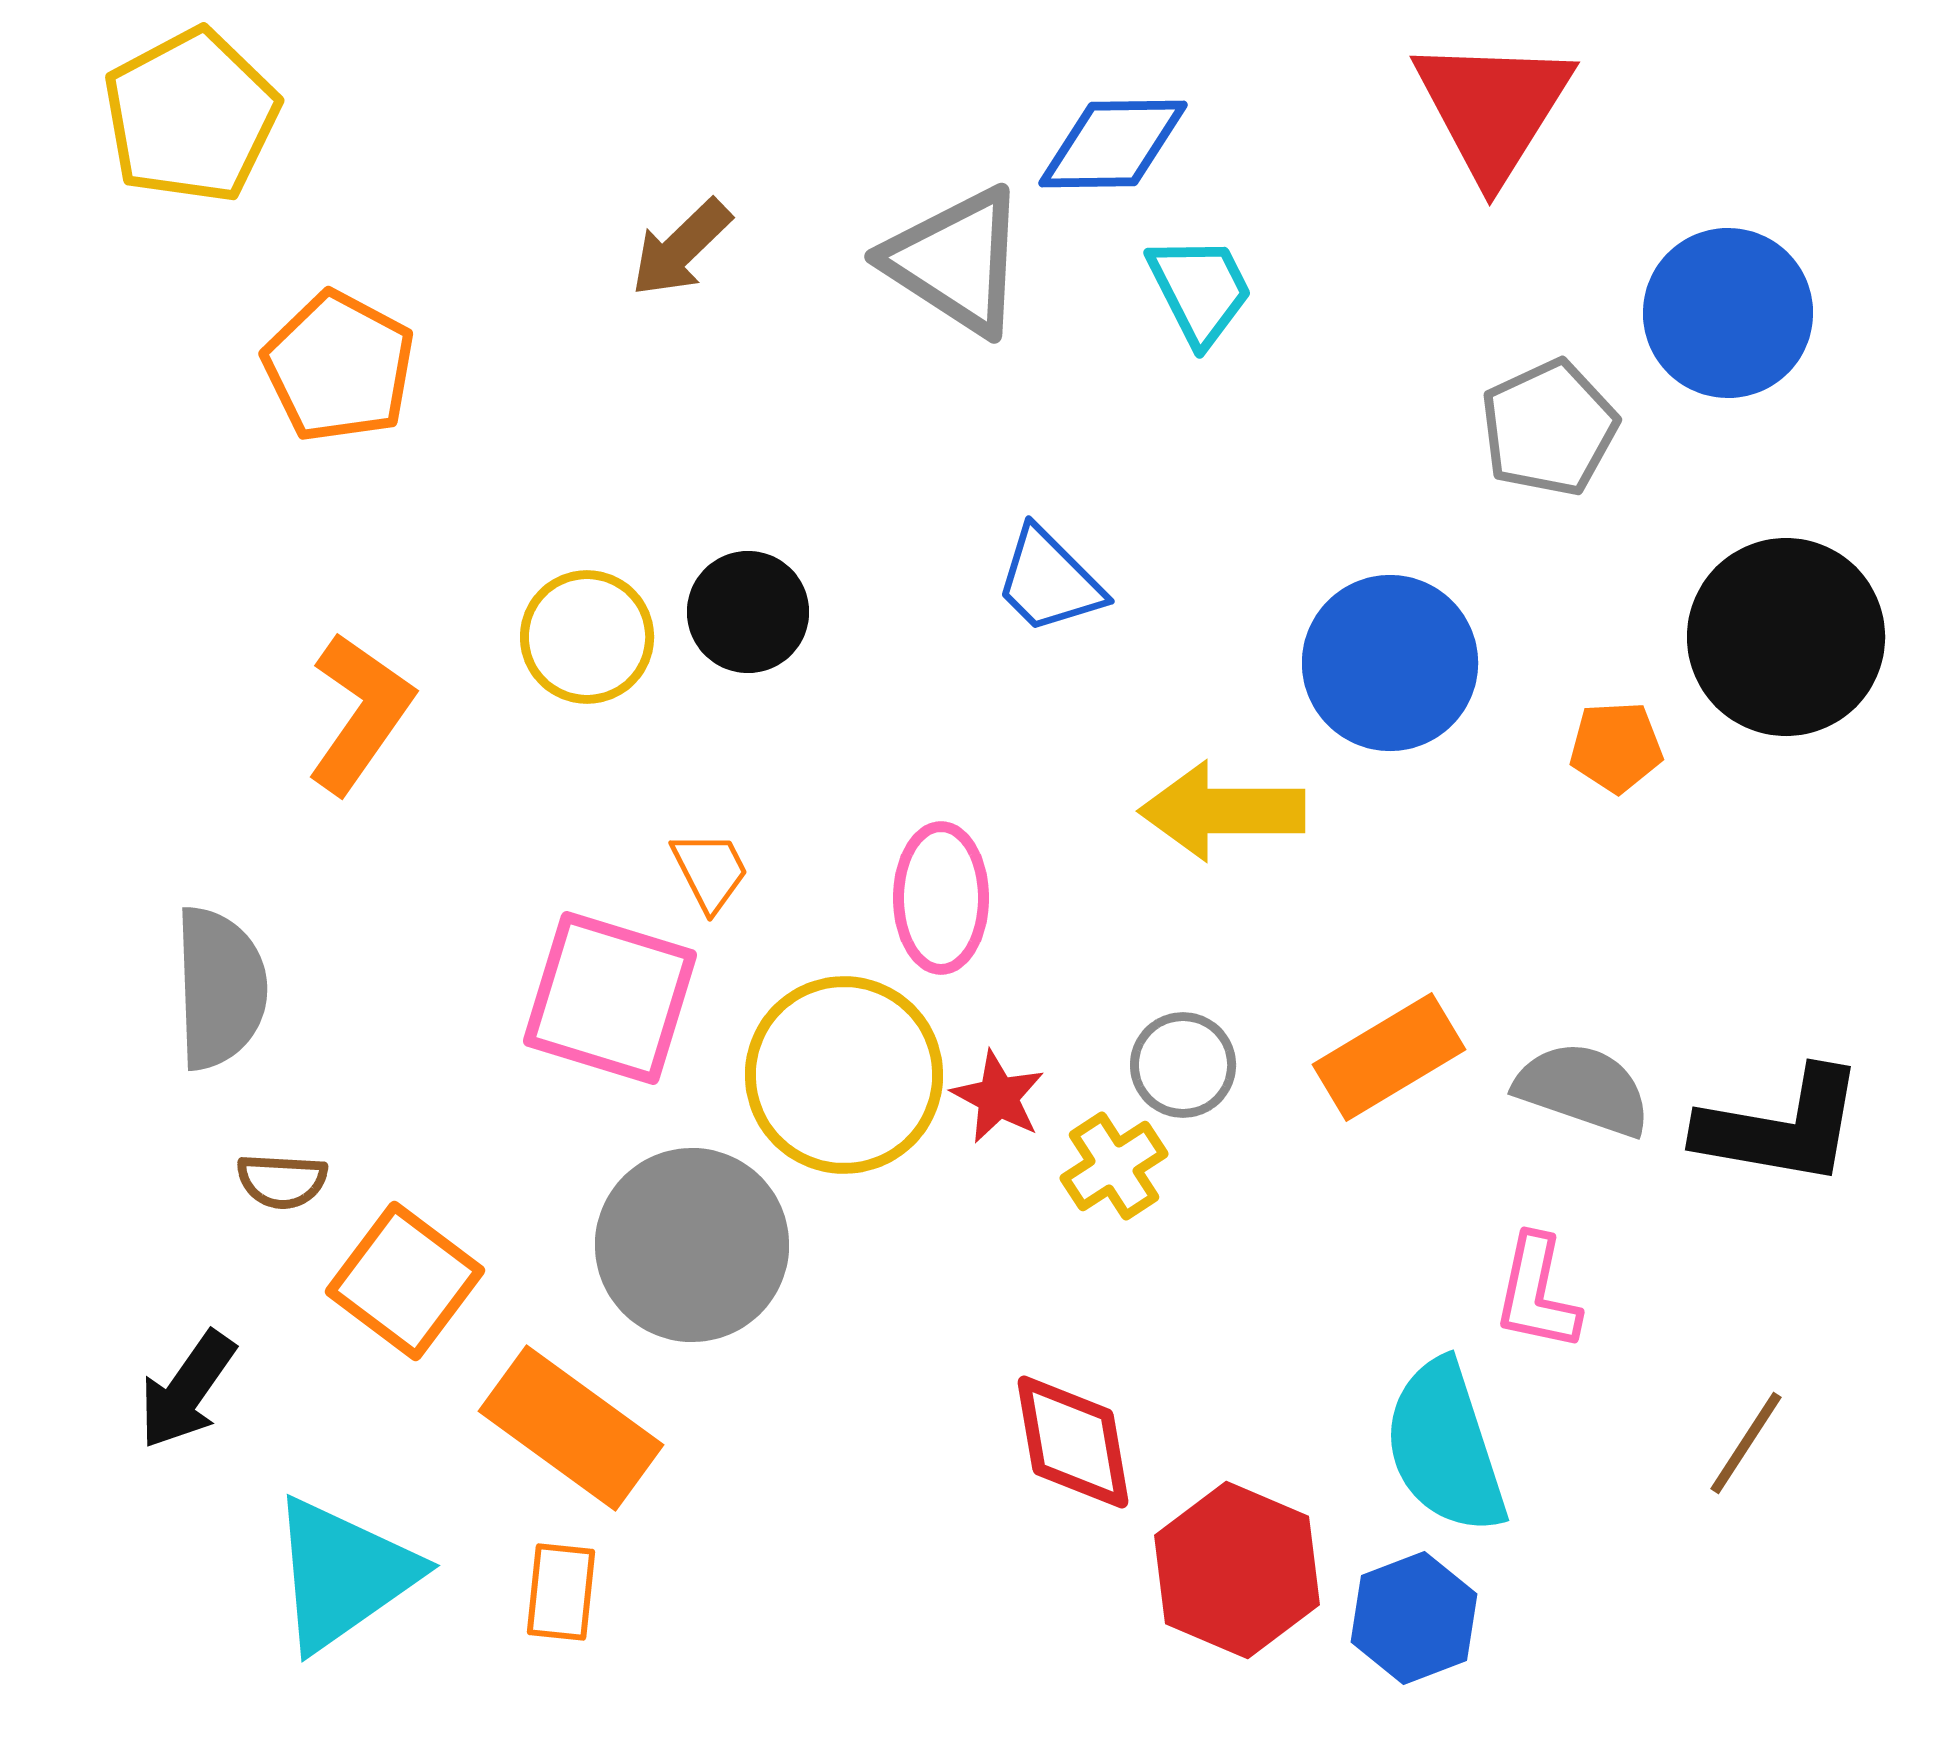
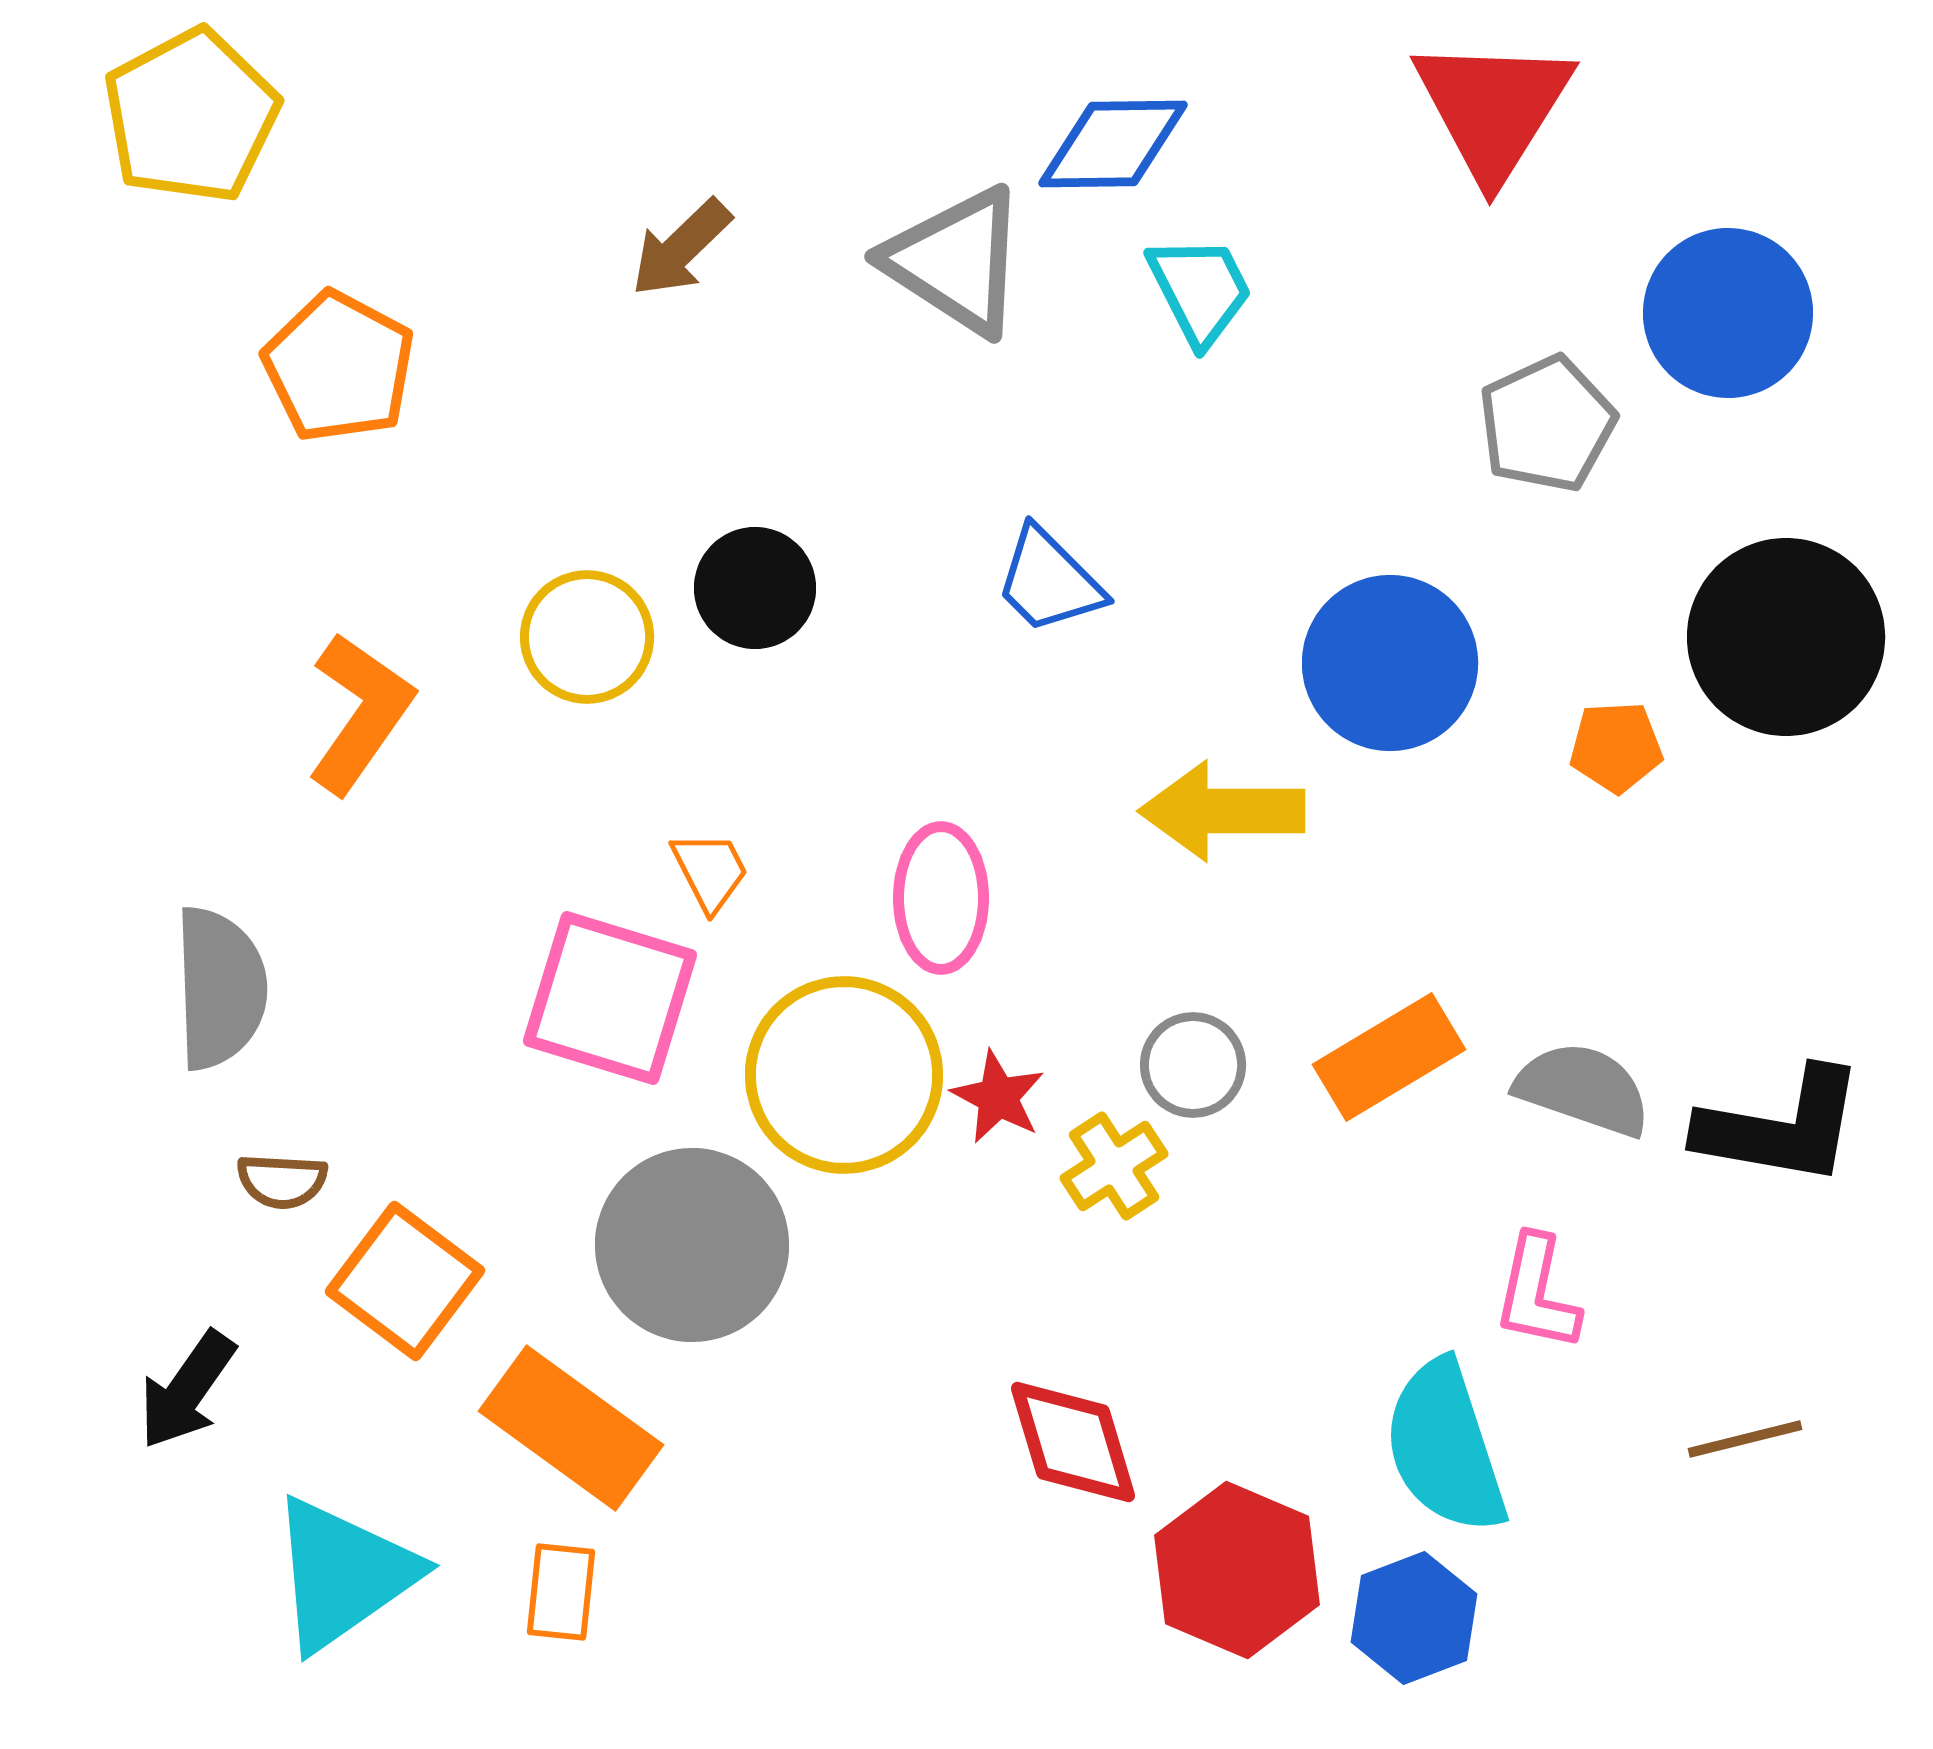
gray pentagon at (1549, 428): moved 2 px left, 4 px up
black circle at (748, 612): moved 7 px right, 24 px up
gray circle at (1183, 1065): moved 10 px right
red diamond at (1073, 1442): rotated 7 degrees counterclockwise
brown line at (1746, 1443): moved 1 px left, 4 px up; rotated 43 degrees clockwise
